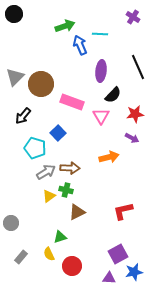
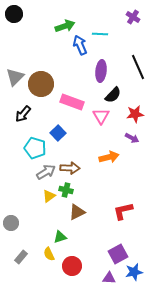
black arrow: moved 2 px up
